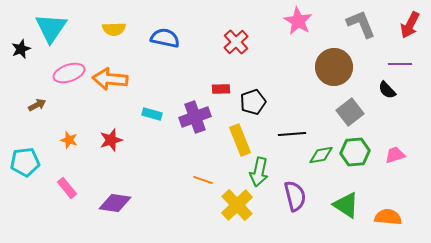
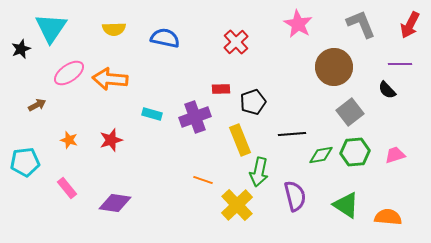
pink star: moved 3 px down
pink ellipse: rotated 16 degrees counterclockwise
